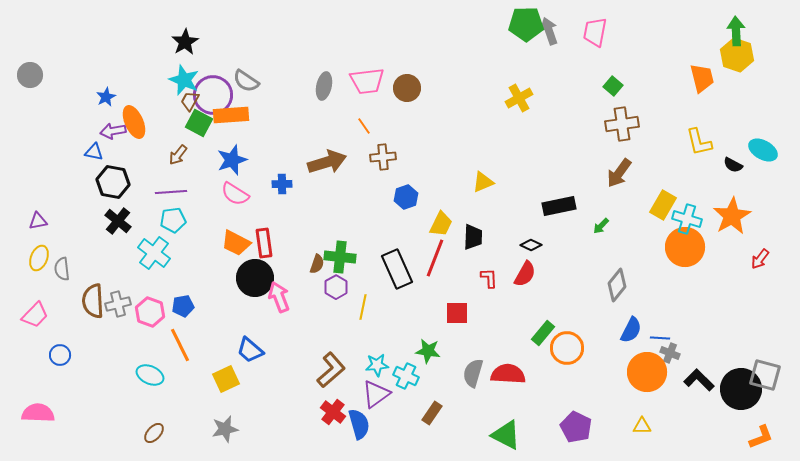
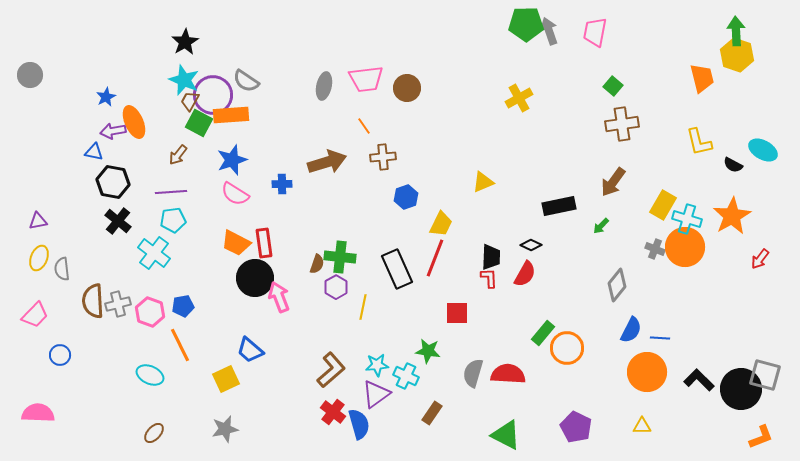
pink trapezoid at (367, 81): moved 1 px left, 2 px up
brown arrow at (619, 173): moved 6 px left, 9 px down
black trapezoid at (473, 237): moved 18 px right, 20 px down
gray cross at (670, 353): moved 15 px left, 104 px up
